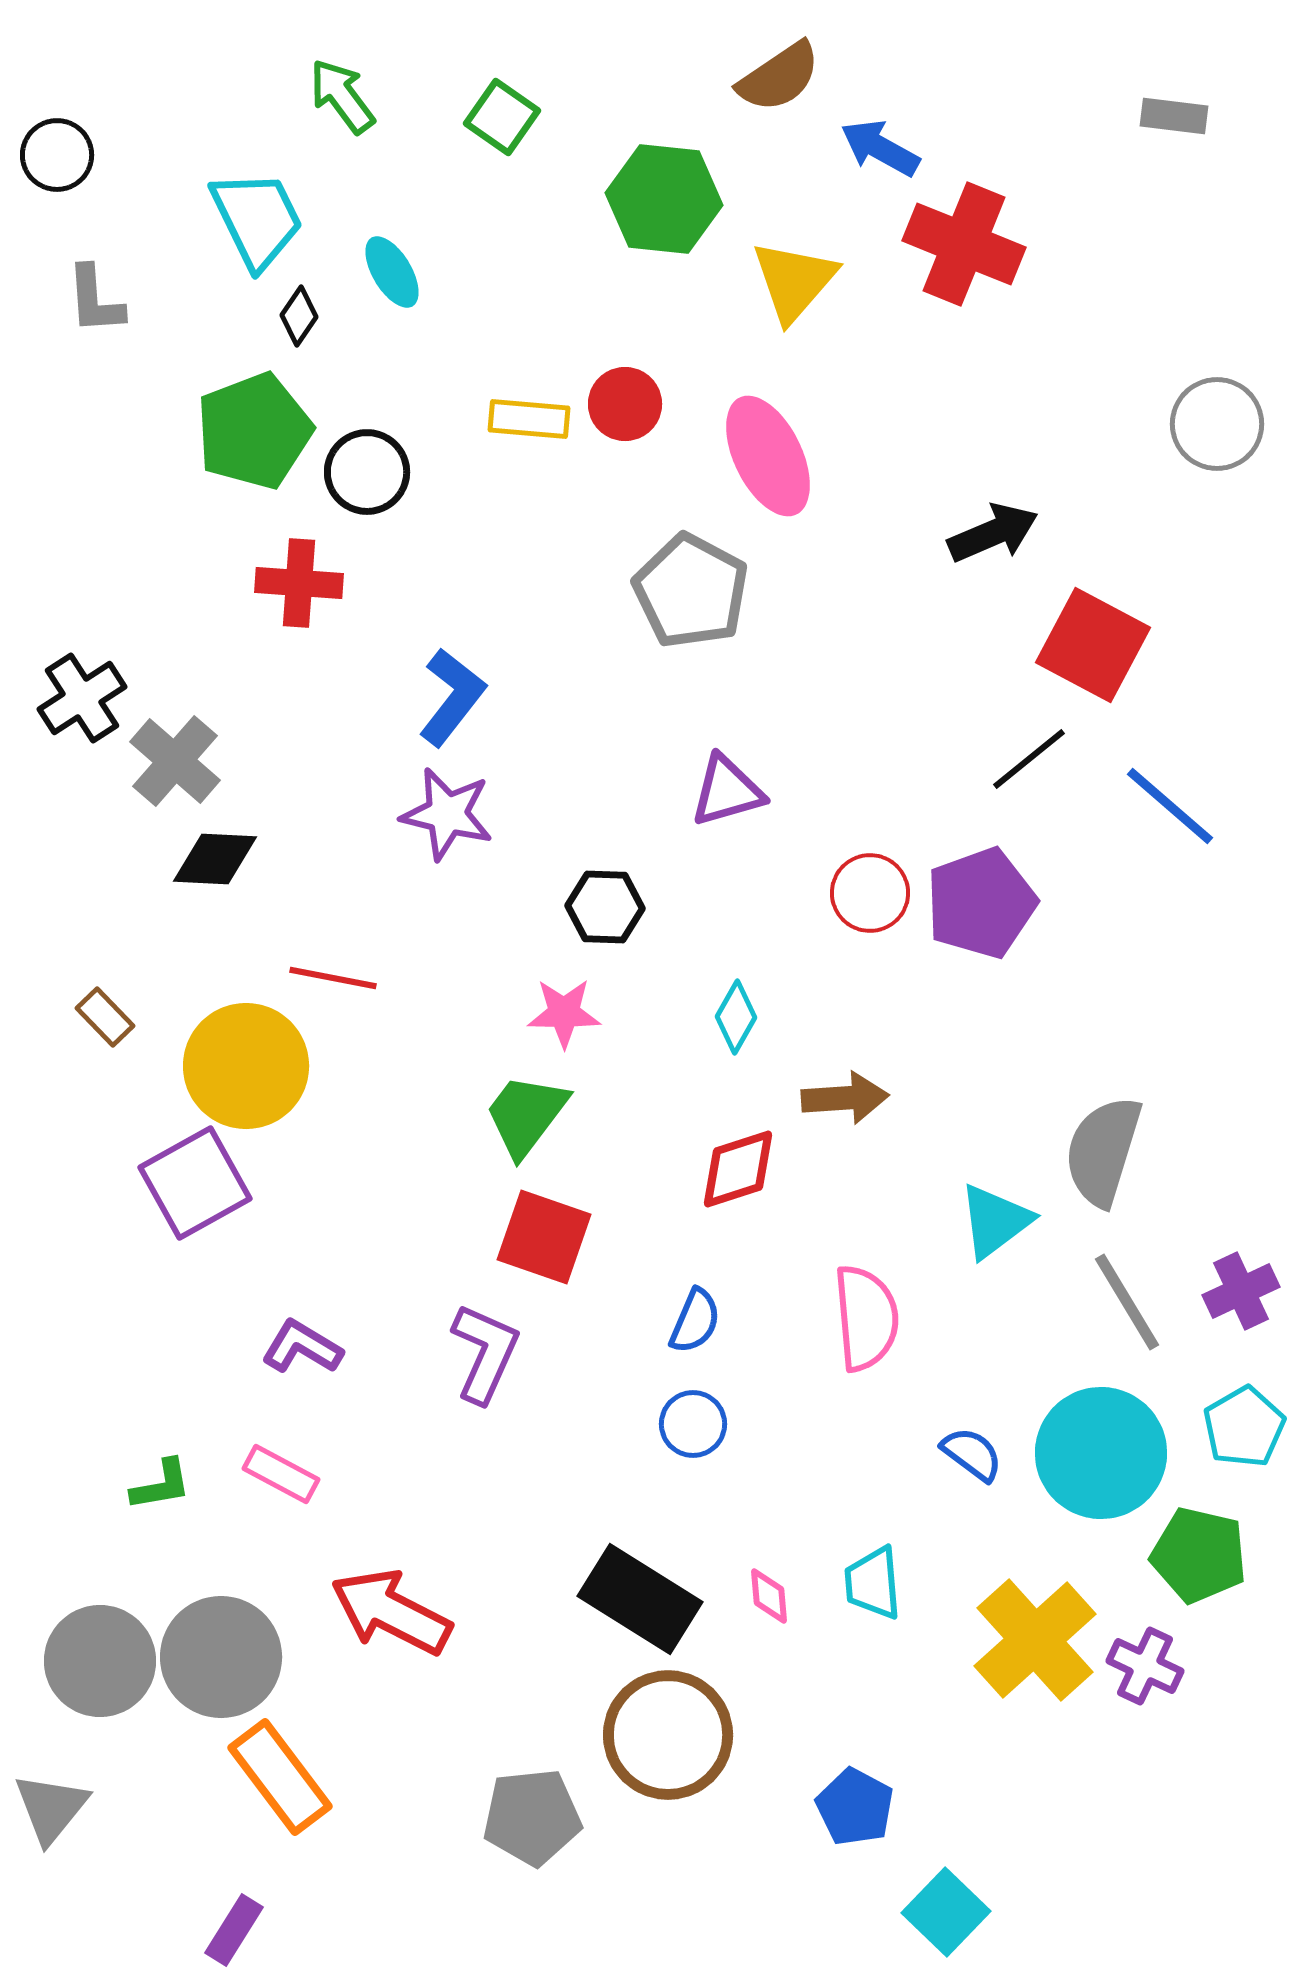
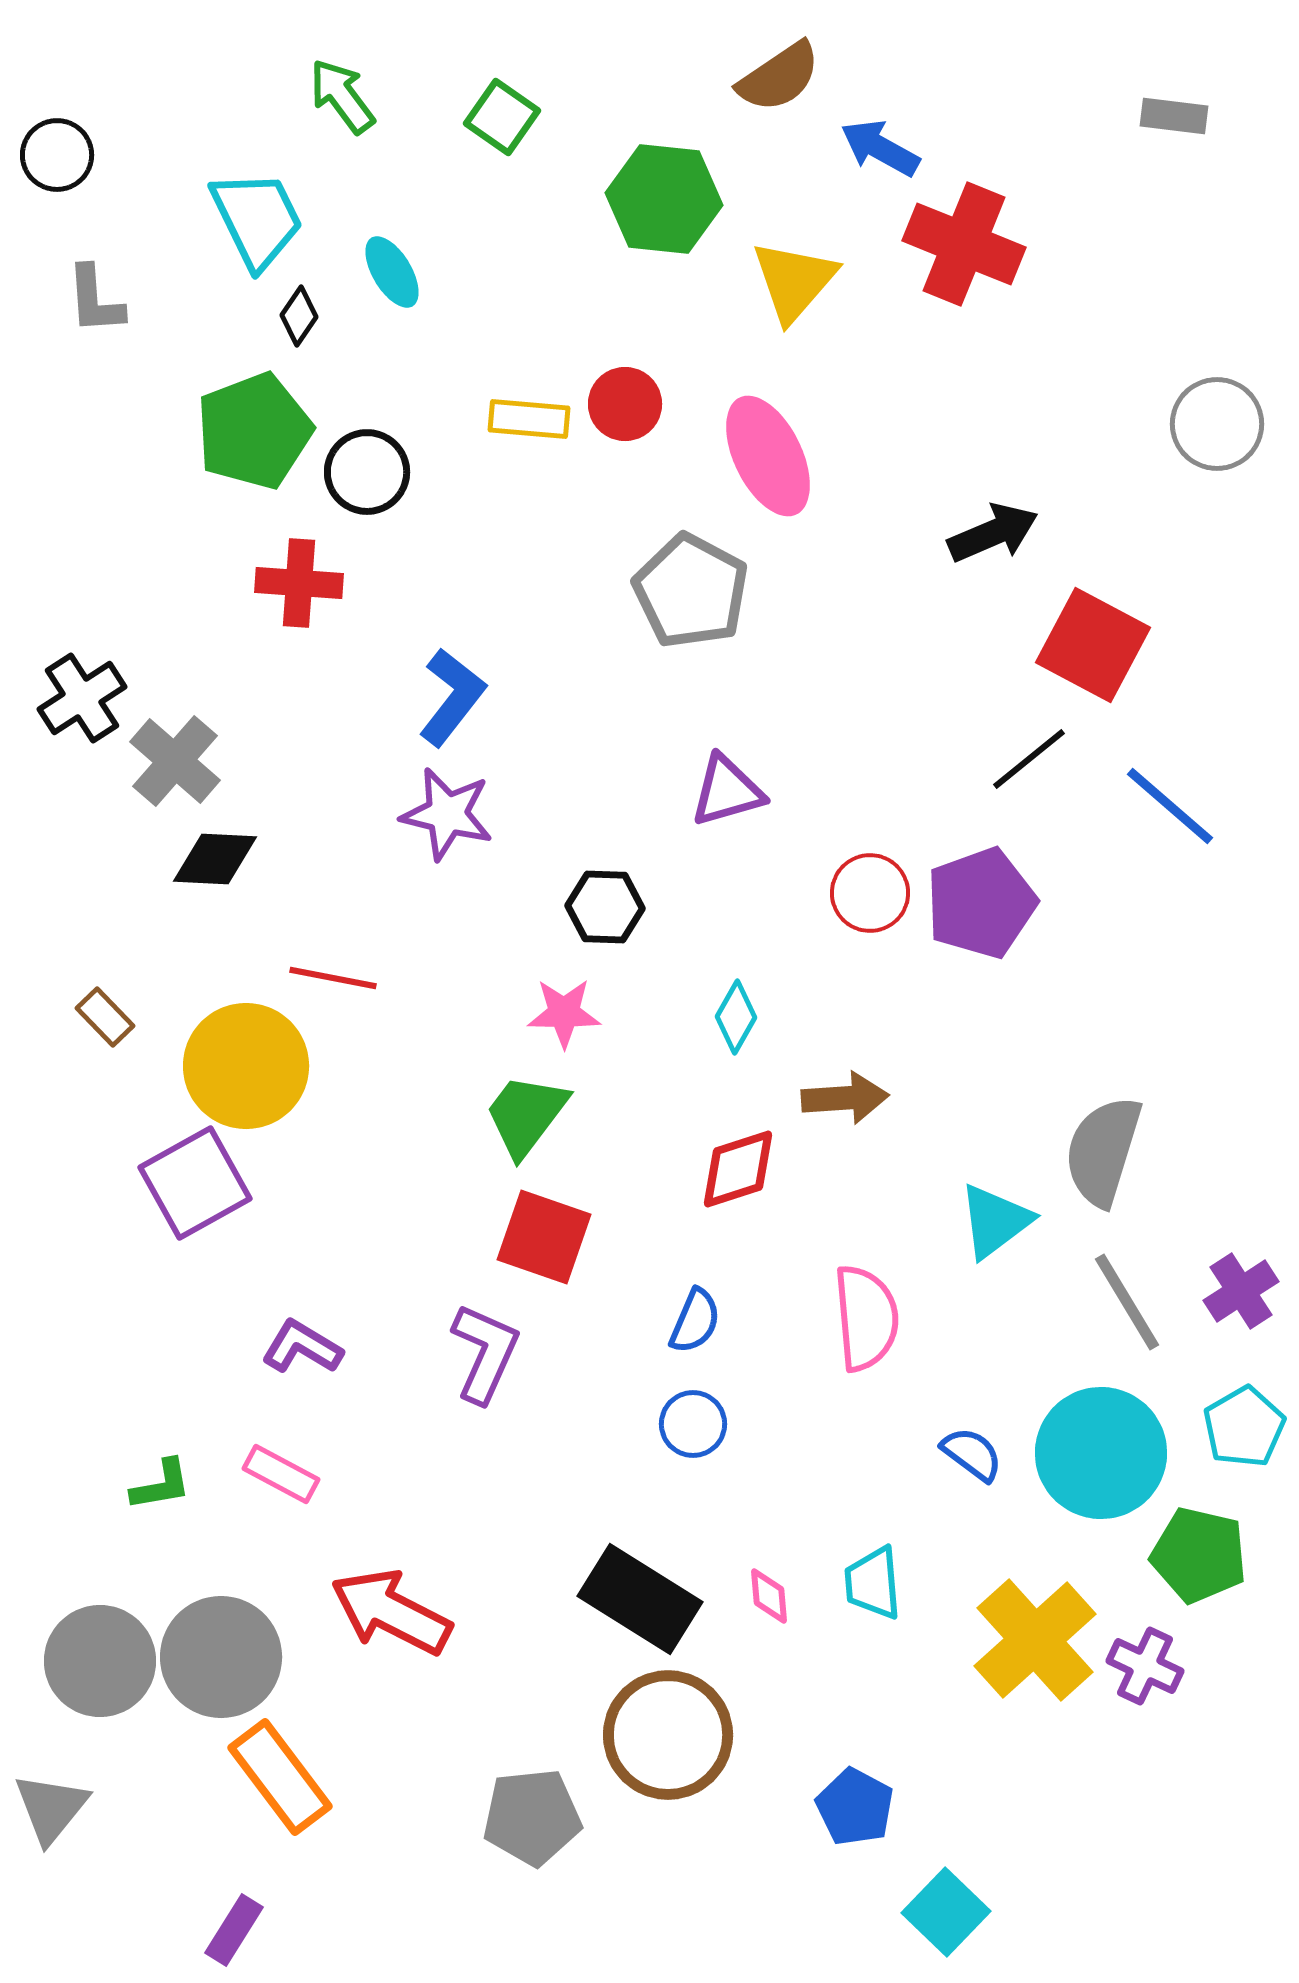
purple cross at (1241, 1291): rotated 8 degrees counterclockwise
